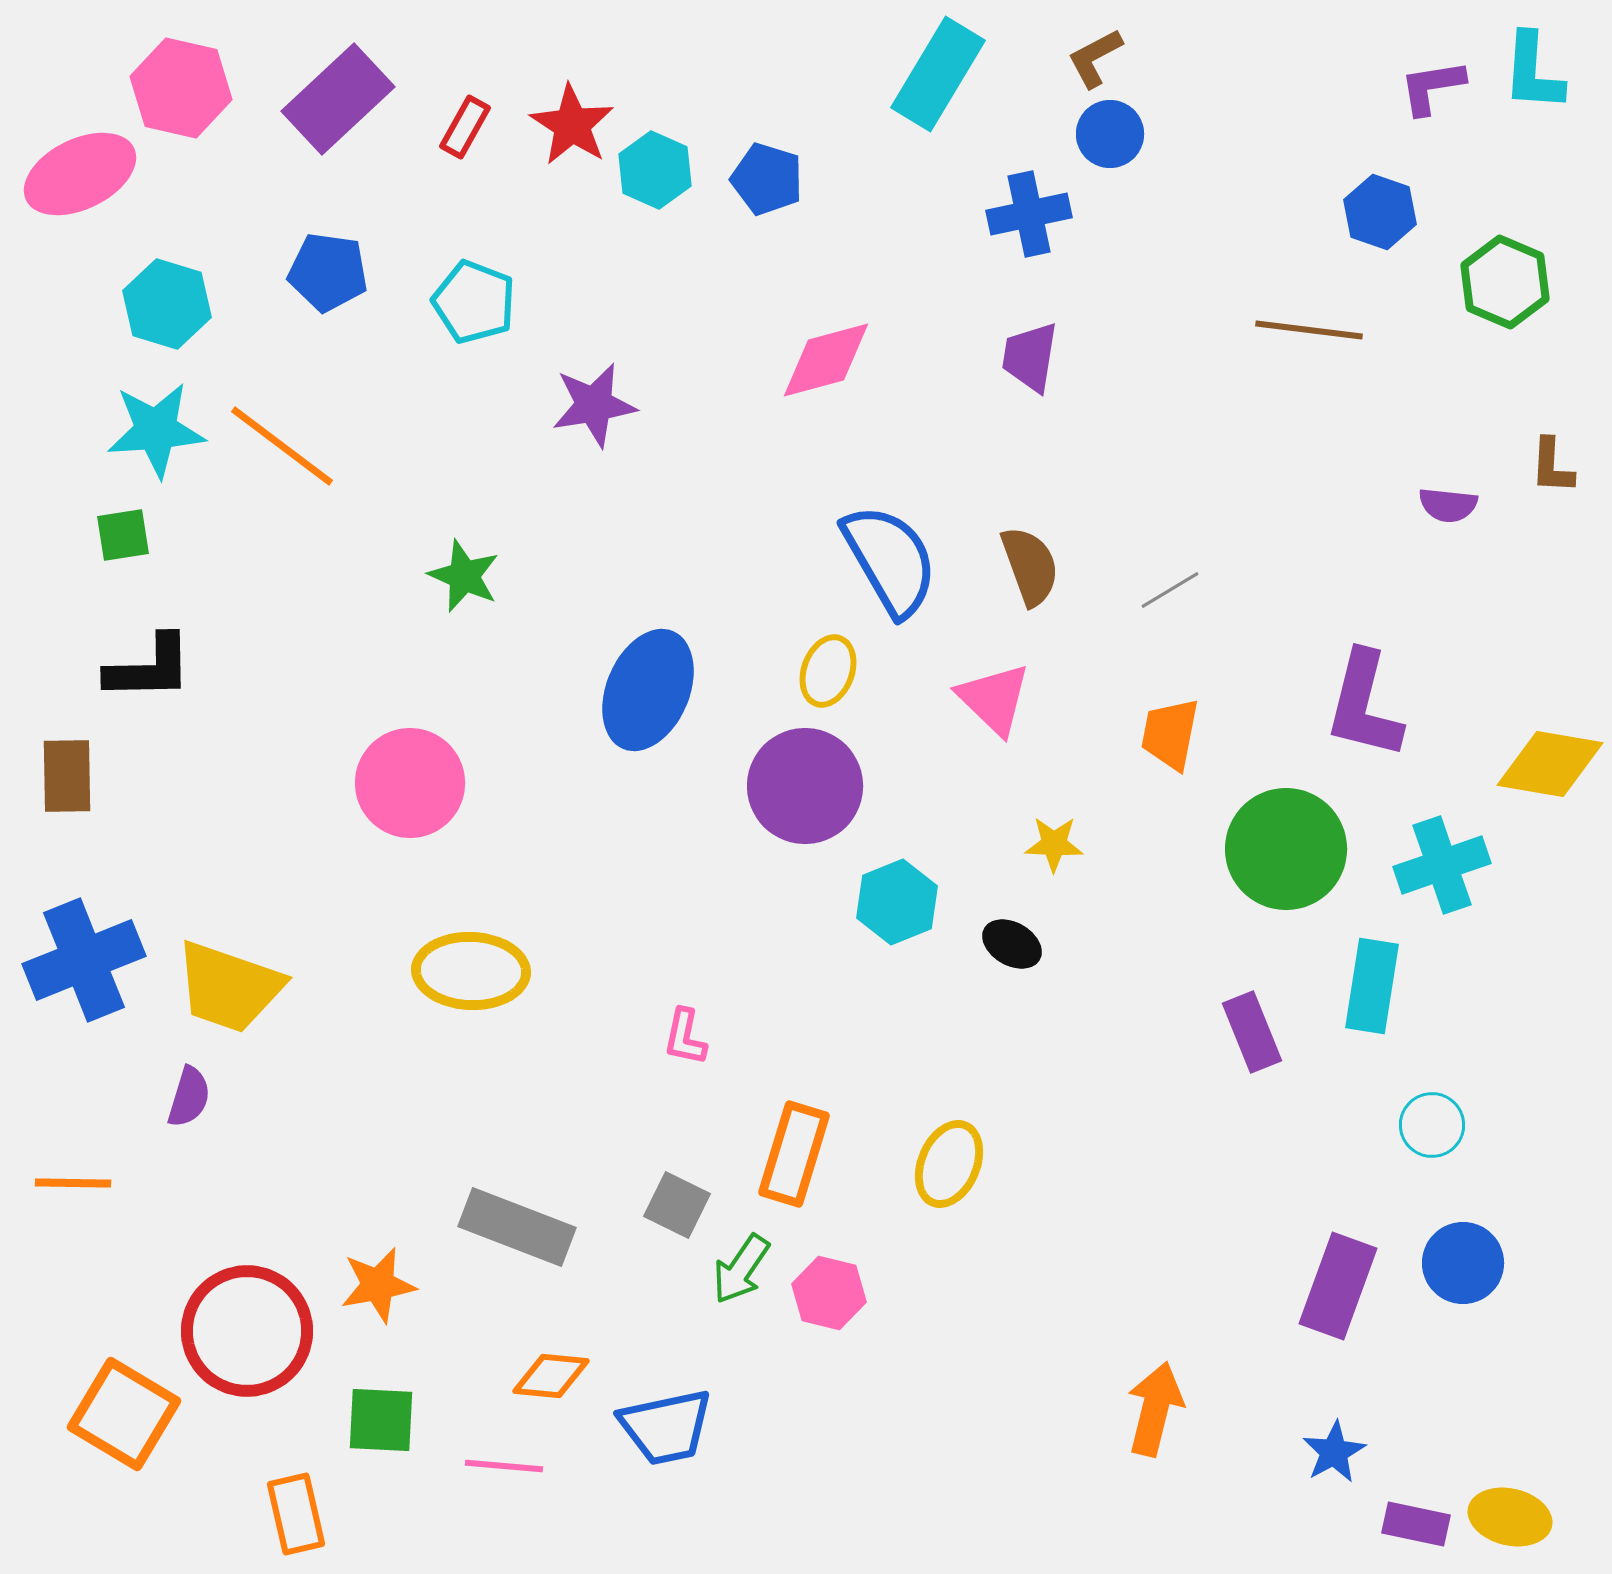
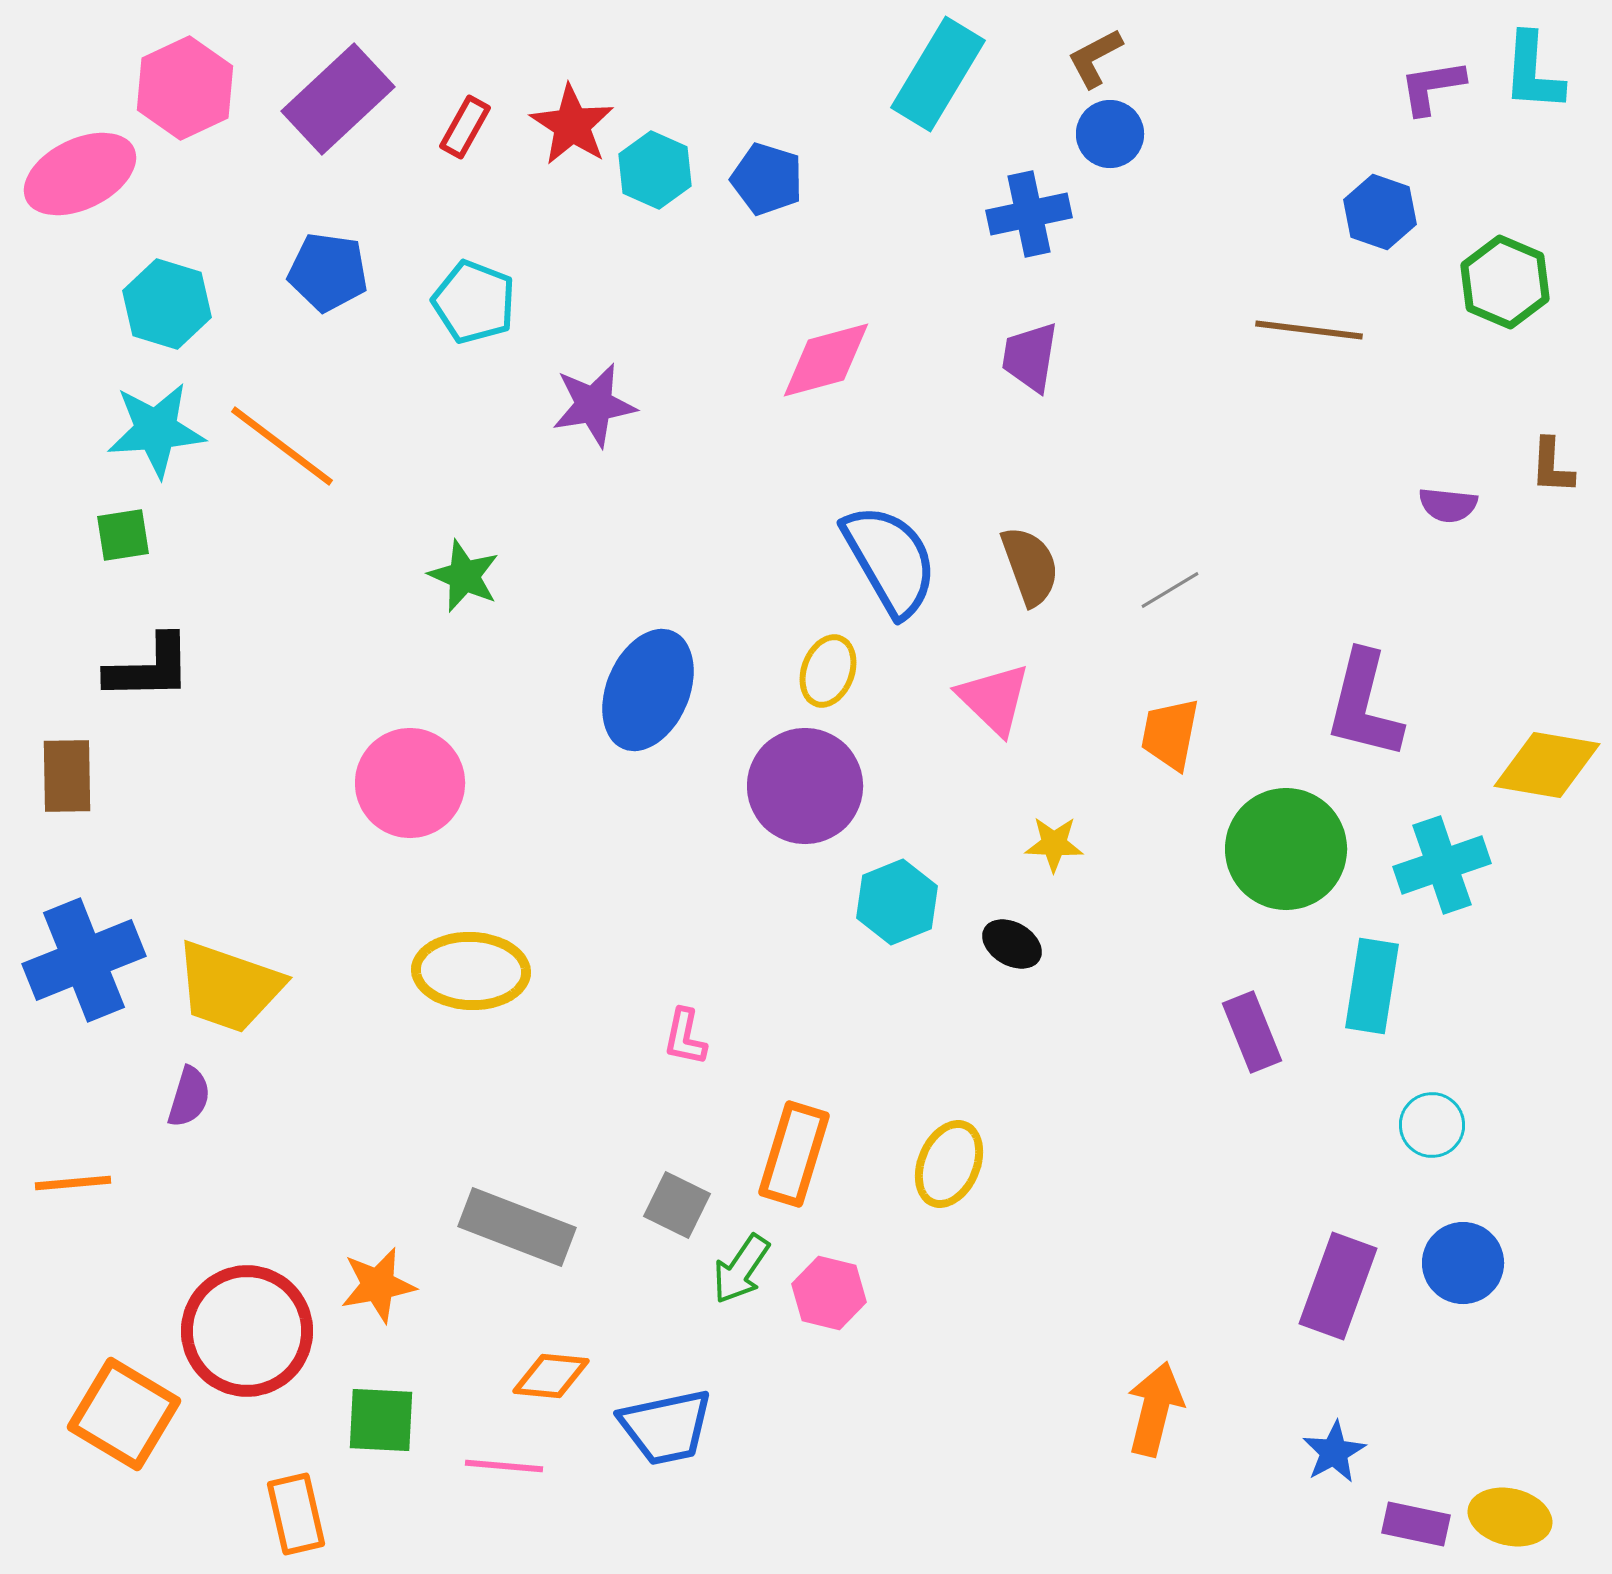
pink hexagon at (181, 88): moved 4 px right; rotated 22 degrees clockwise
yellow diamond at (1550, 764): moved 3 px left, 1 px down
orange line at (73, 1183): rotated 6 degrees counterclockwise
